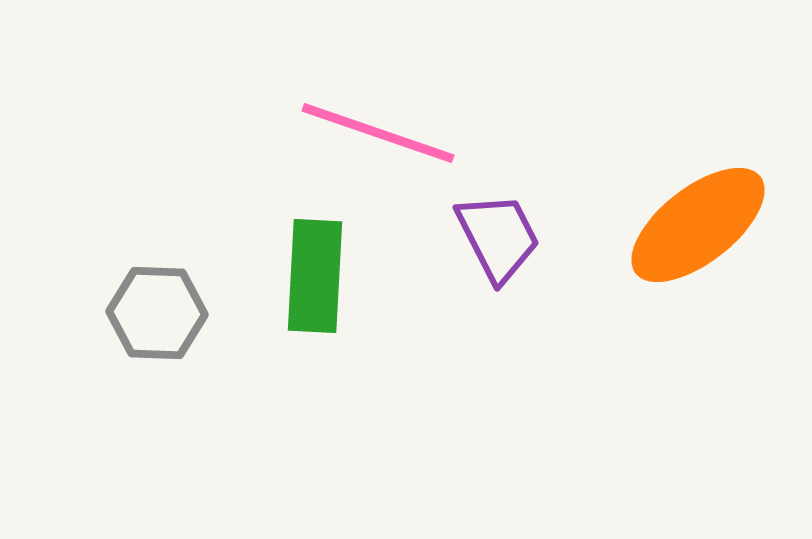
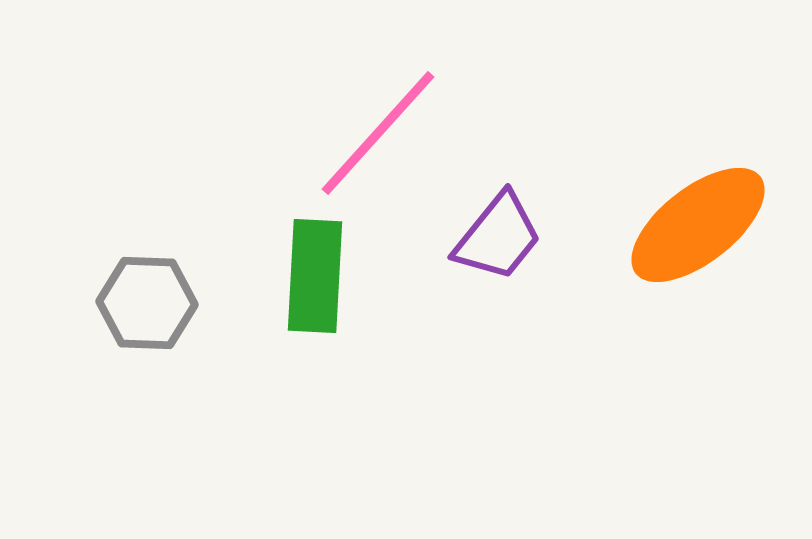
pink line: rotated 67 degrees counterclockwise
purple trapezoid: rotated 66 degrees clockwise
gray hexagon: moved 10 px left, 10 px up
